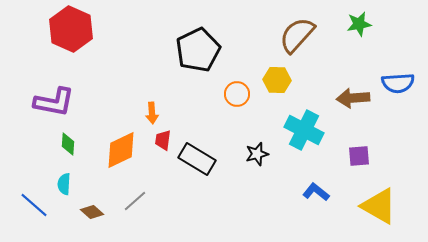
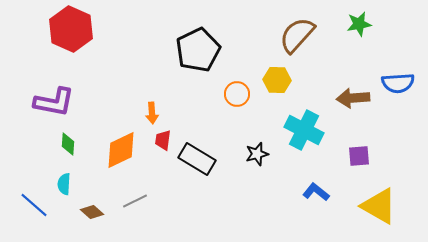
gray line: rotated 15 degrees clockwise
